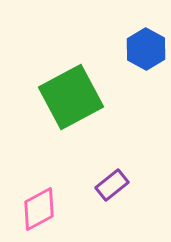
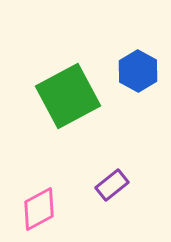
blue hexagon: moved 8 px left, 22 px down
green square: moved 3 px left, 1 px up
